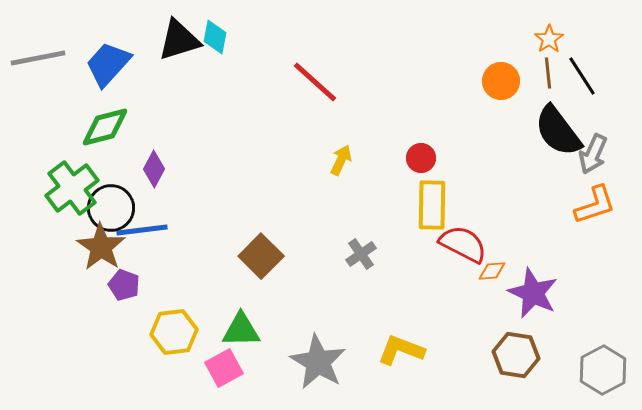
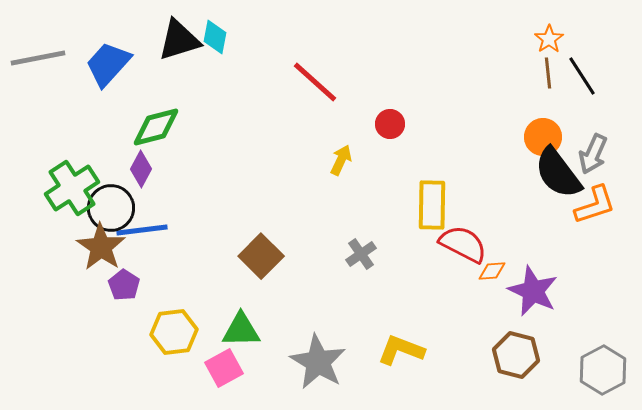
orange circle: moved 42 px right, 56 px down
green diamond: moved 51 px right
black semicircle: moved 42 px down
red circle: moved 31 px left, 34 px up
purple diamond: moved 13 px left
green cross: rotated 4 degrees clockwise
purple pentagon: rotated 12 degrees clockwise
purple star: moved 2 px up
brown hexagon: rotated 6 degrees clockwise
